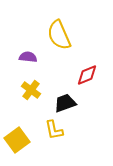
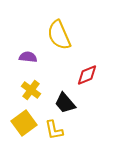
black trapezoid: rotated 110 degrees counterclockwise
yellow square: moved 7 px right, 17 px up
